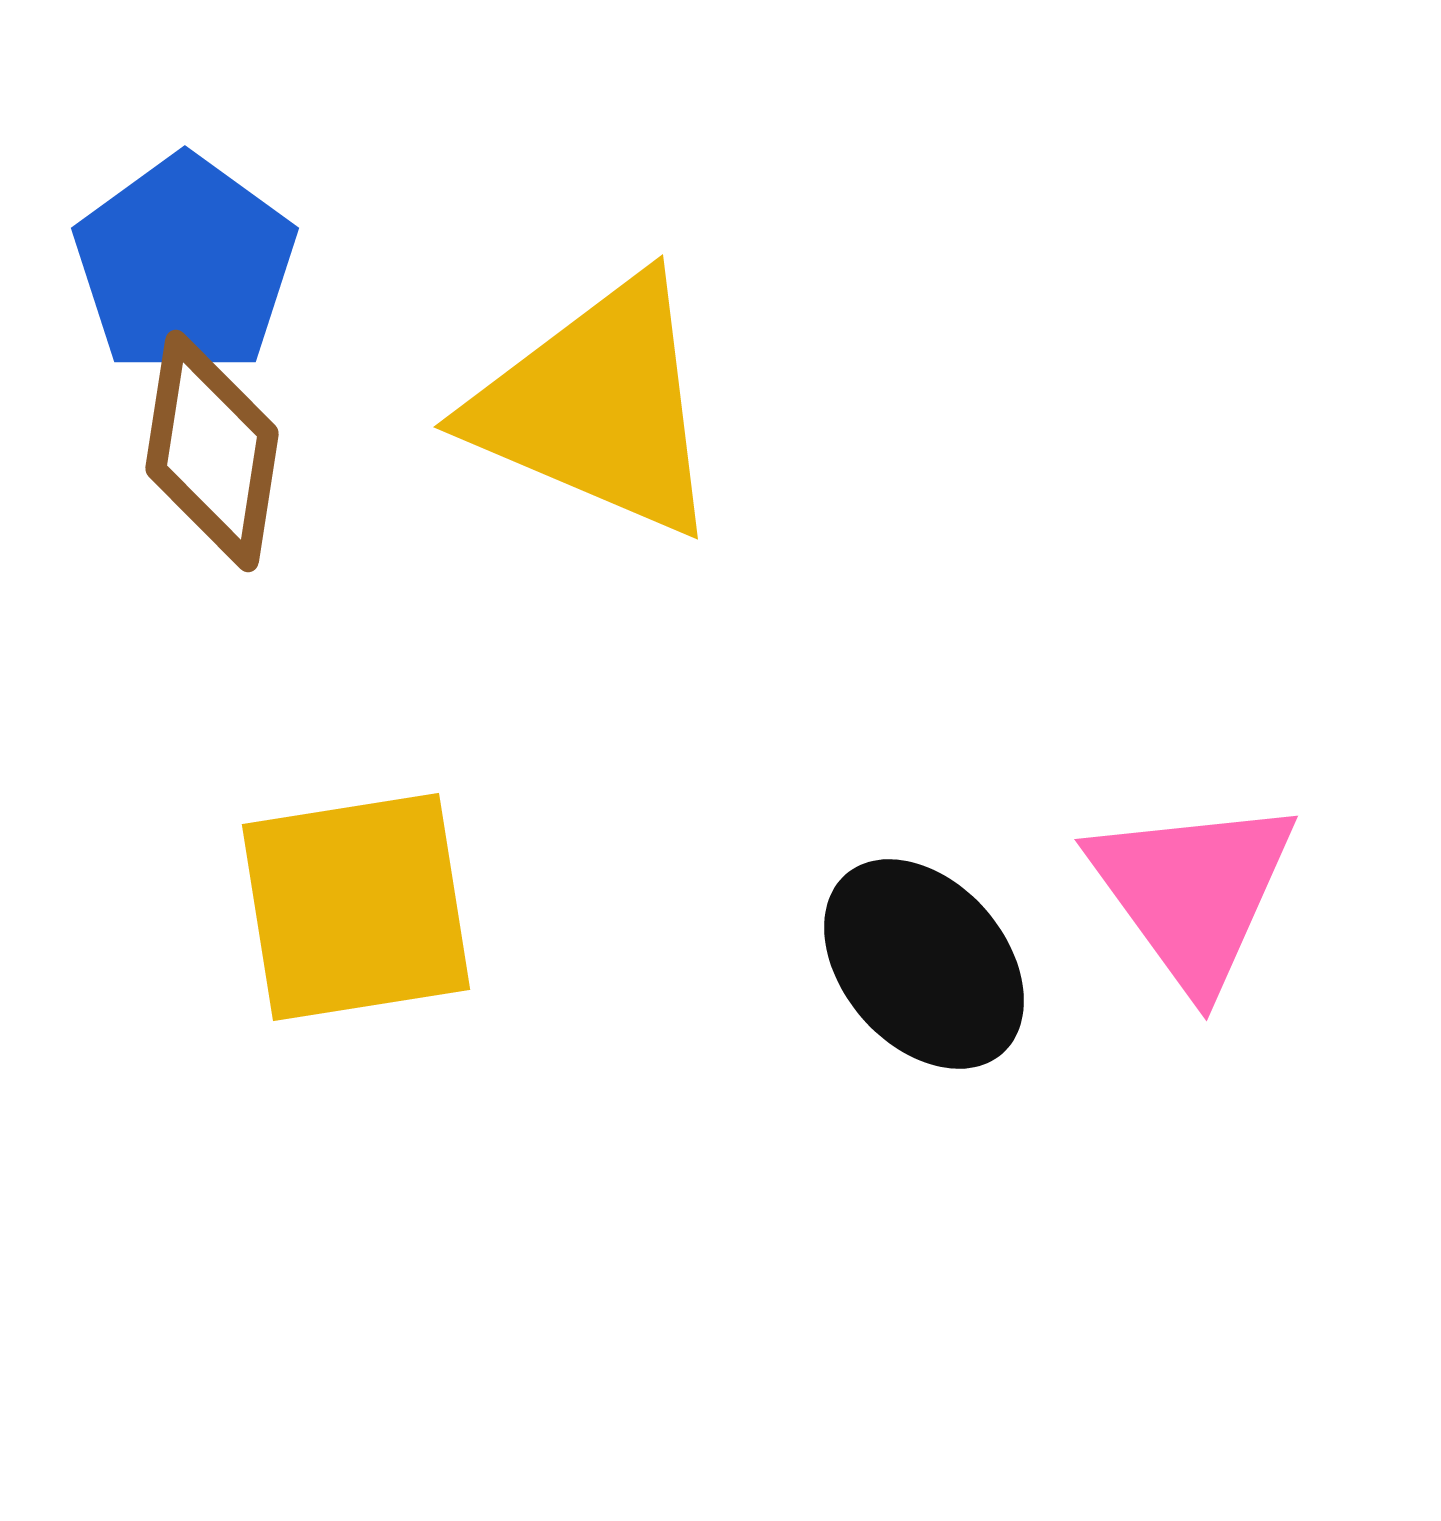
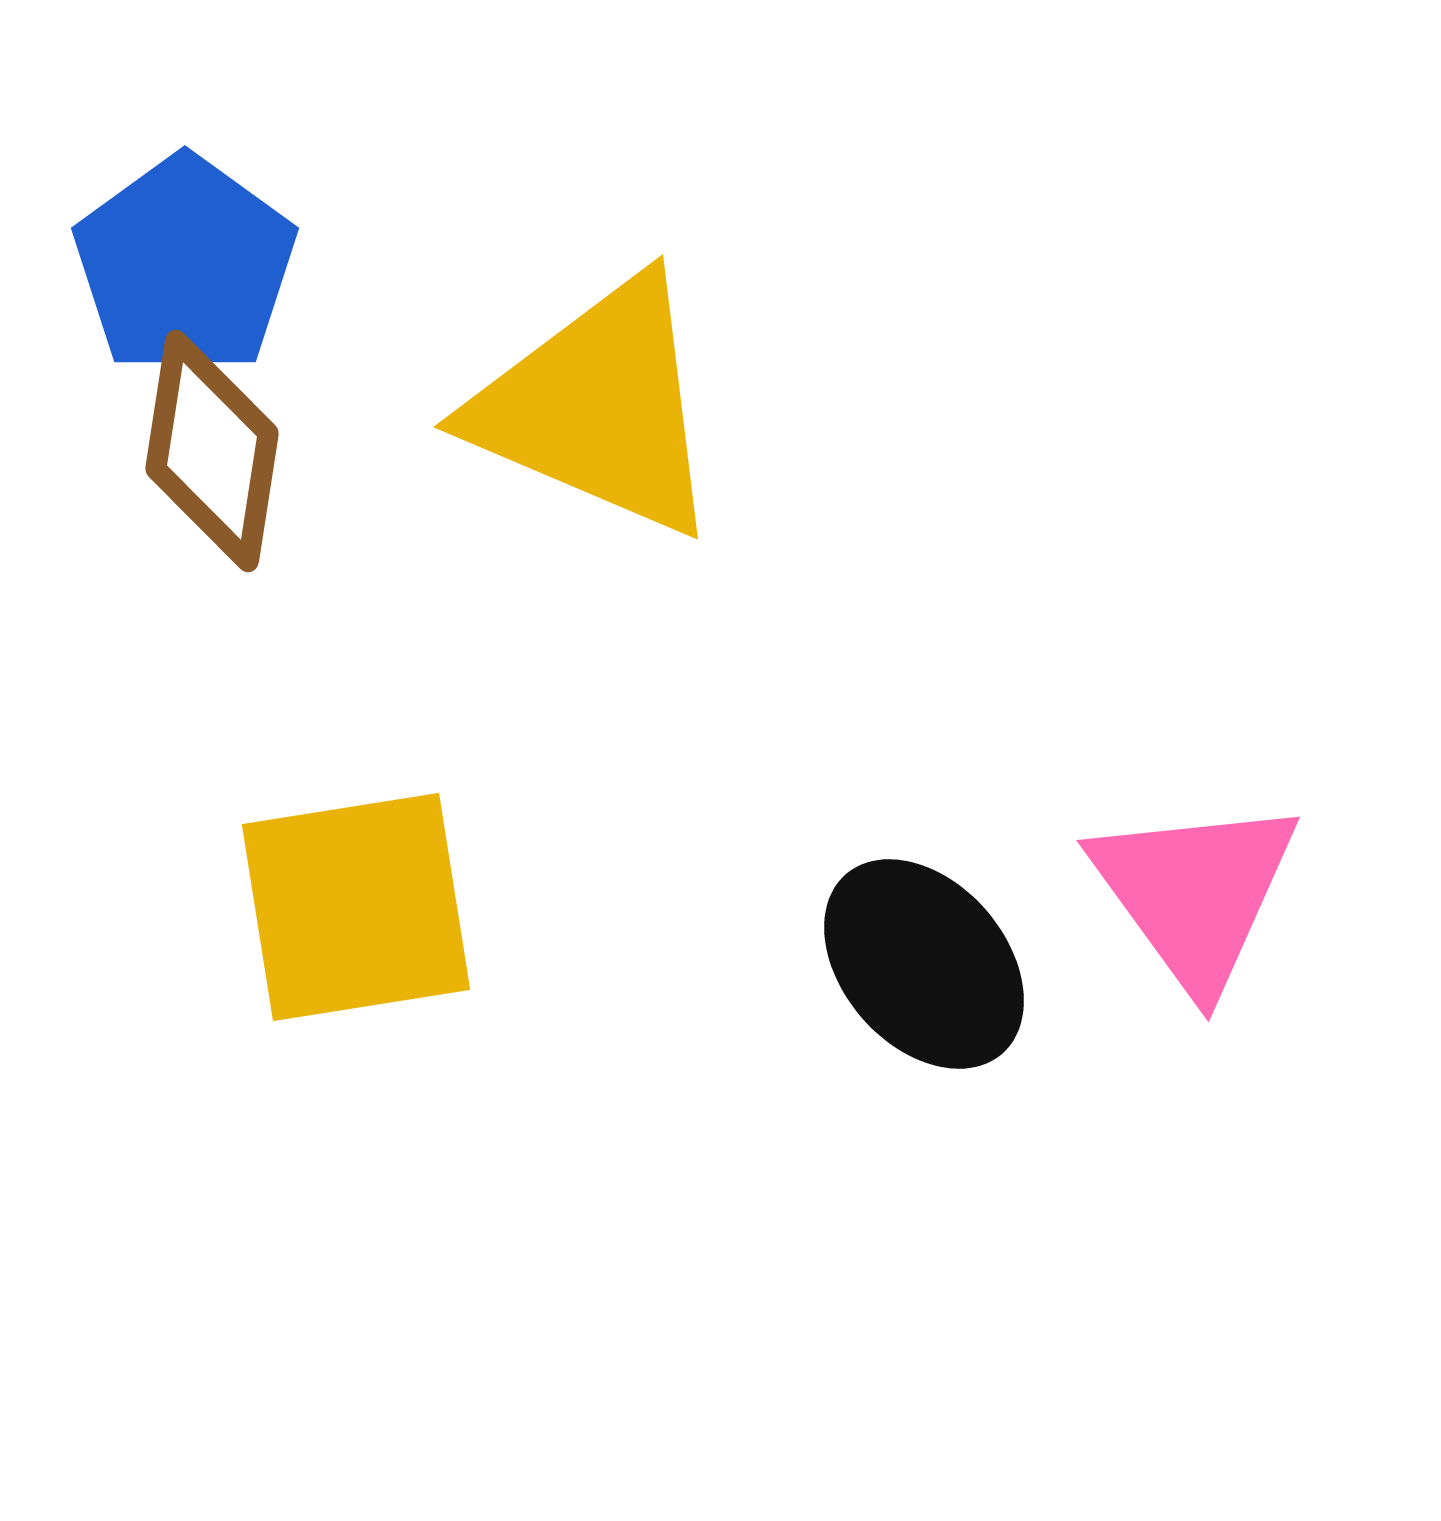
pink triangle: moved 2 px right, 1 px down
